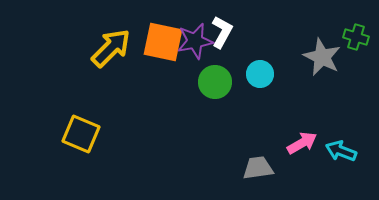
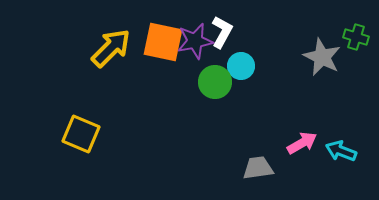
cyan circle: moved 19 px left, 8 px up
